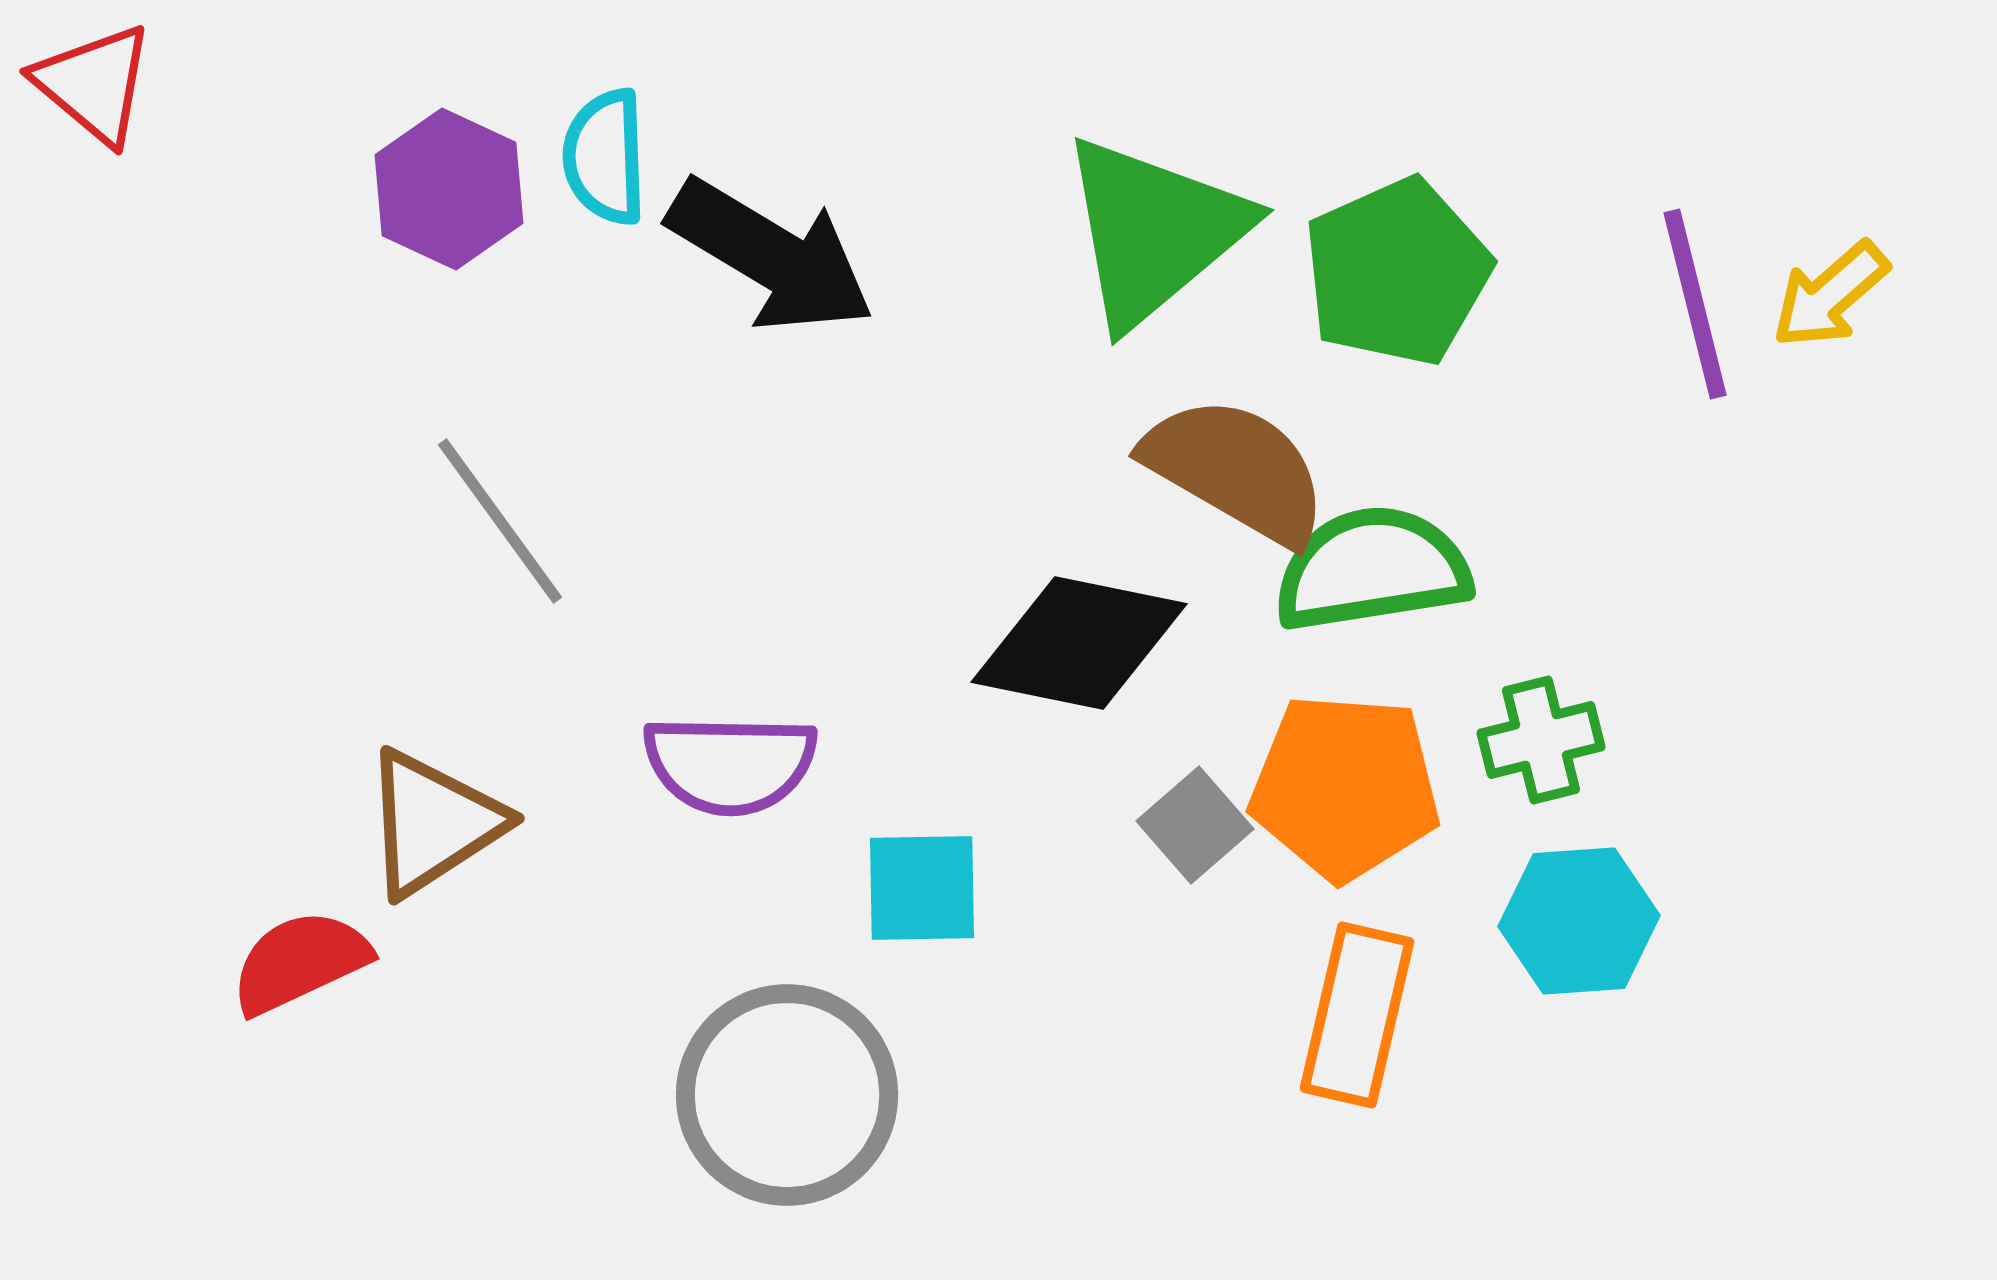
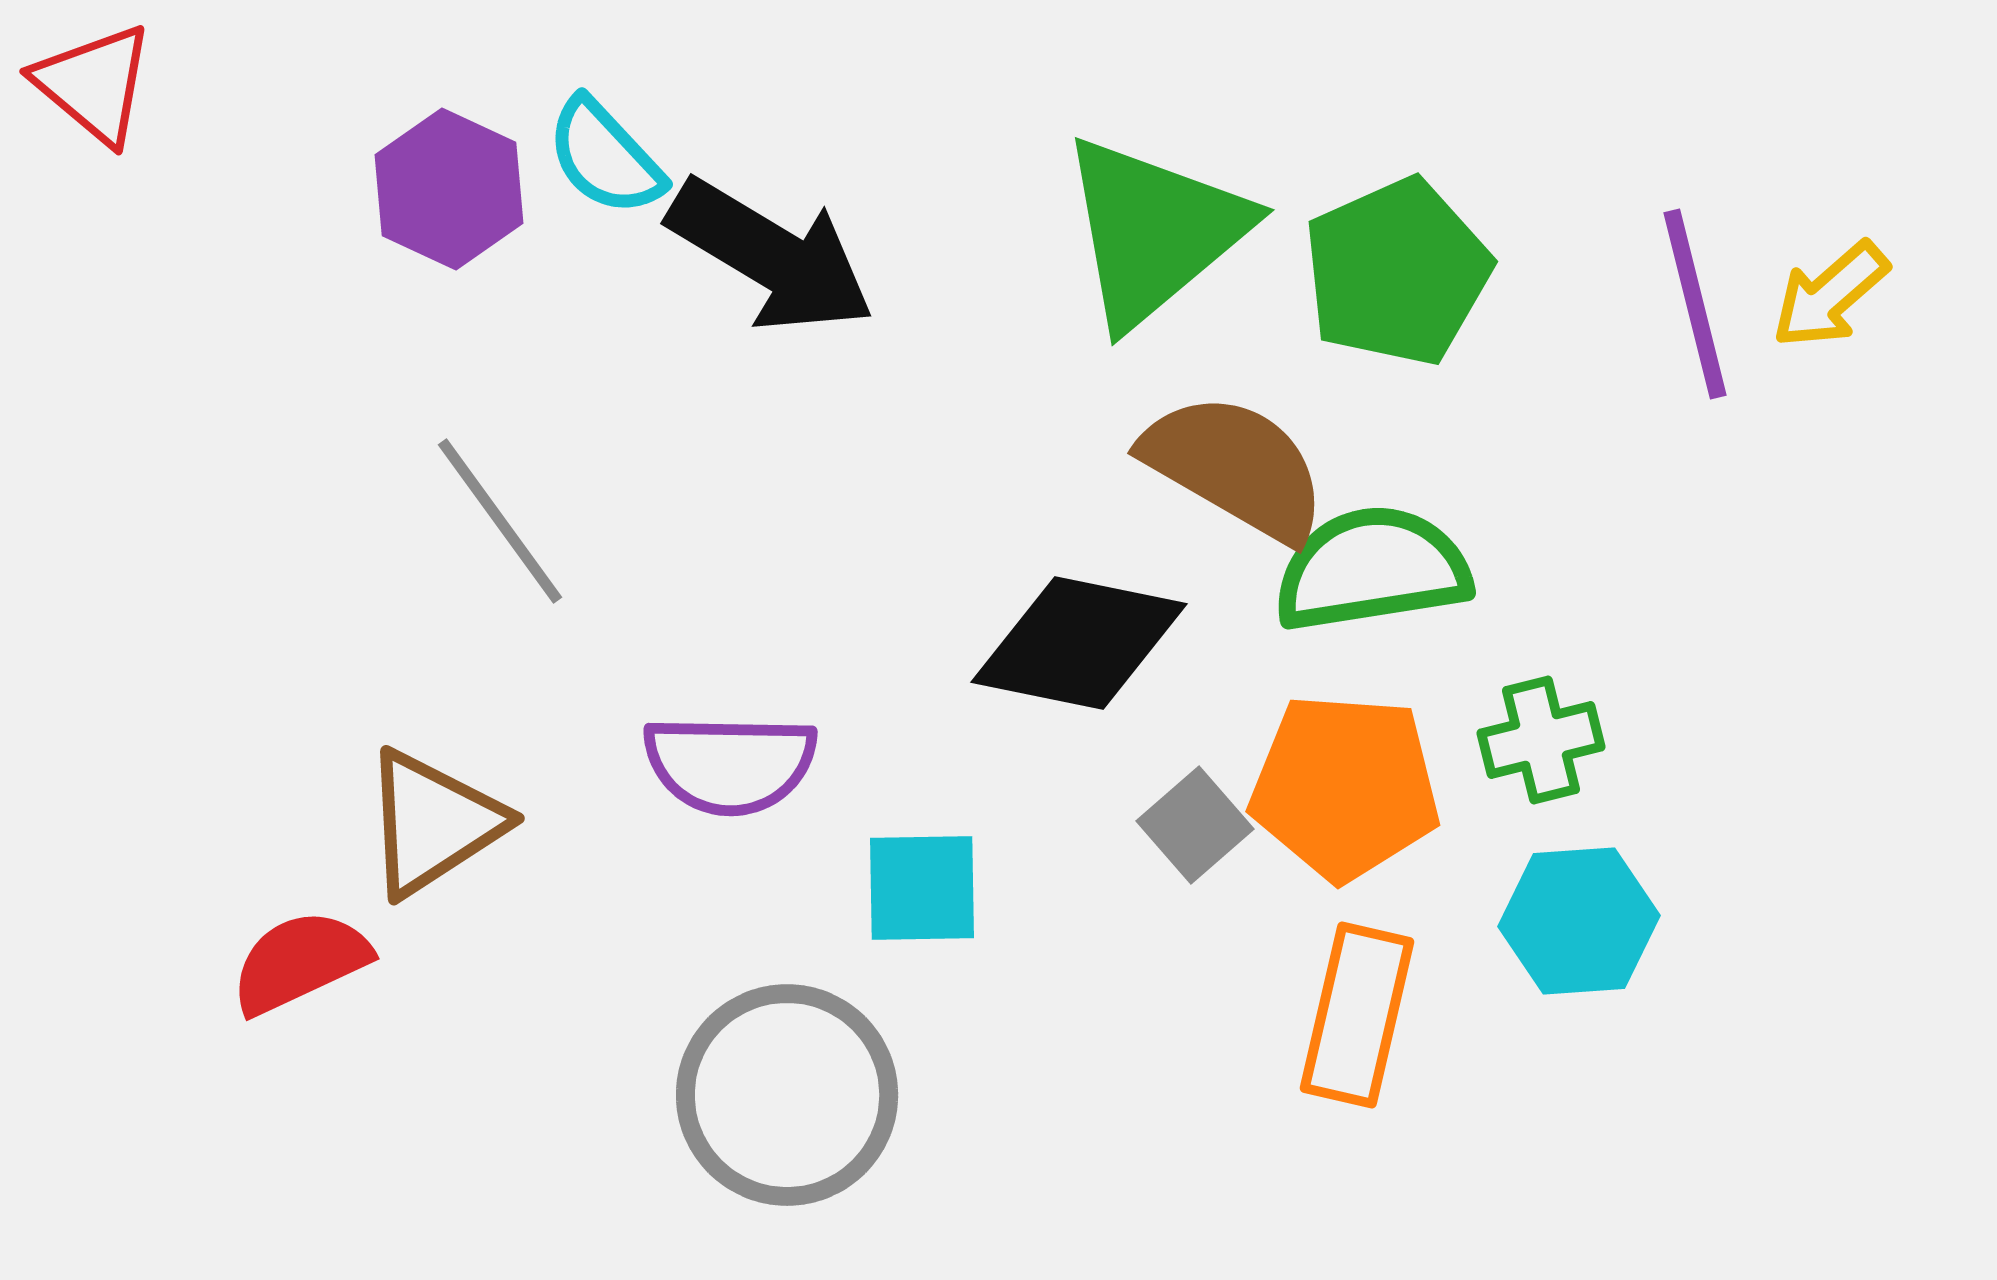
cyan semicircle: rotated 41 degrees counterclockwise
brown semicircle: moved 1 px left, 3 px up
